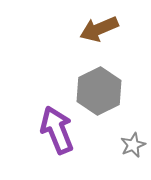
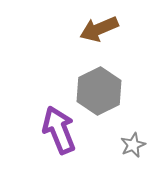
purple arrow: moved 2 px right
